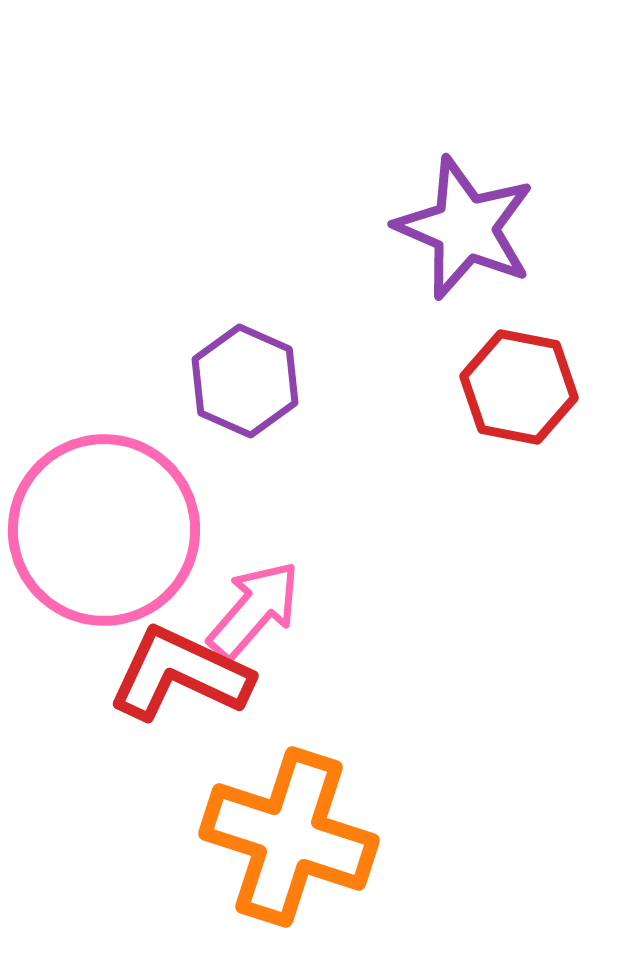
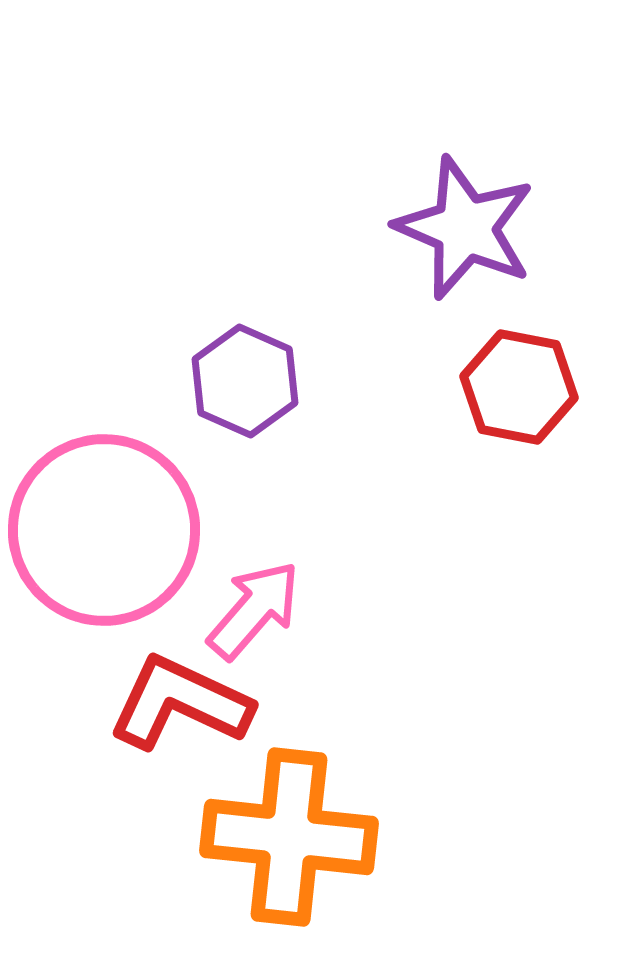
red L-shape: moved 29 px down
orange cross: rotated 12 degrees counterclockwise
